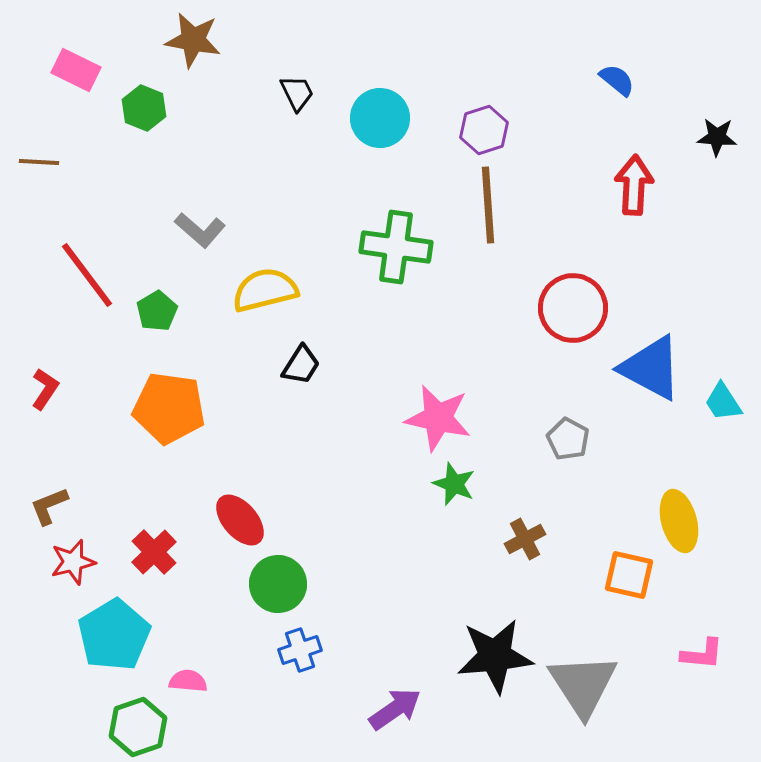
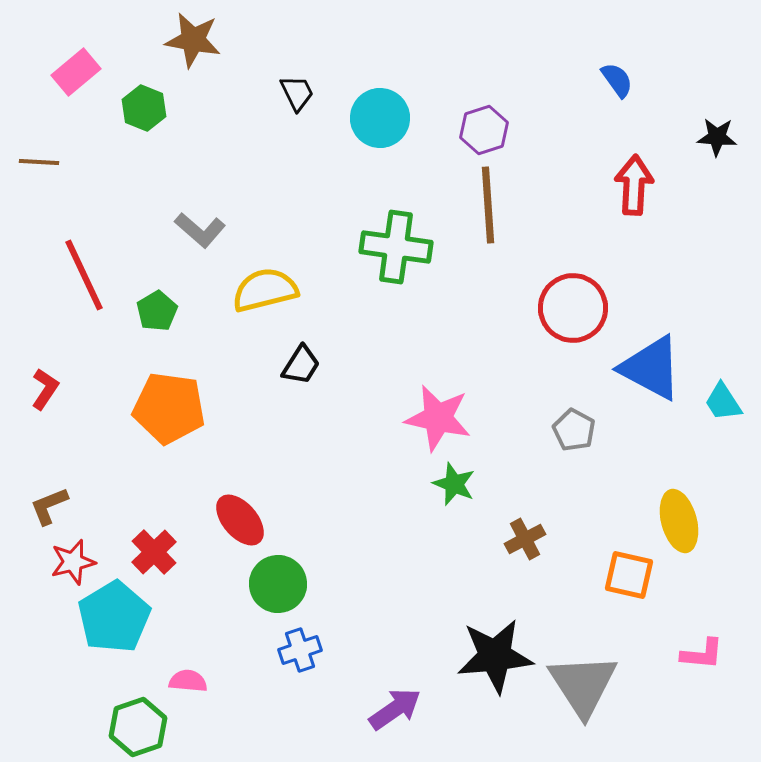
pink rectangle at (76, 70): moved 2 px down; rotated 66 degrees counterclockwise
blue semicircle at (617, 80): rotated 15 degrees clockwise
red line at (87, 275): moved 3 px left; rotated 12 degrees clockwise
gray pentagon at (568, 439): moved 6 px right, 9 px up
cyan pentagon at (114, 635): moved 18 px up
